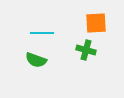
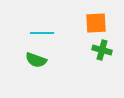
green cross: moved 16 px right
